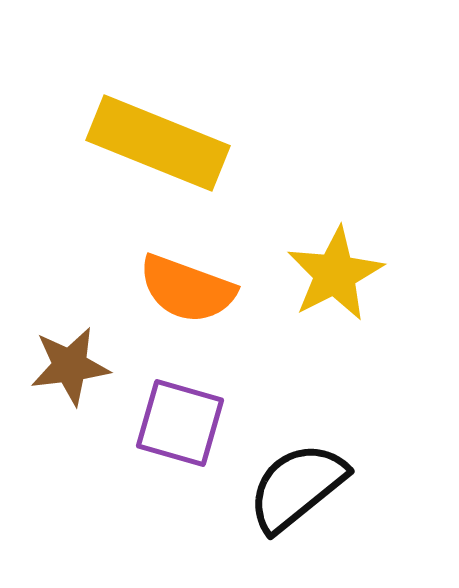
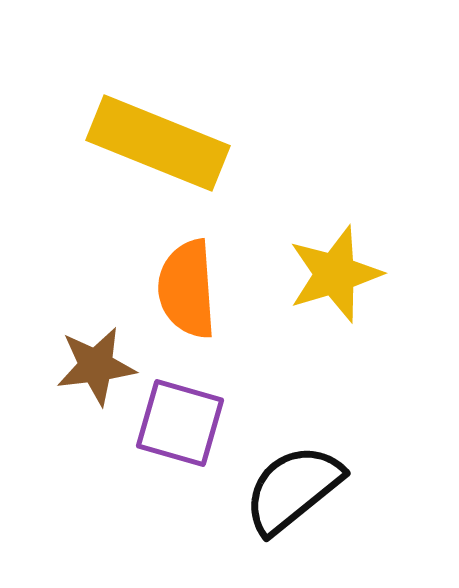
yellow star: rotated 10 degrees clockwise
orange semicircle: rotated 66 degrees clockwise
brown star: moved 26 px right
black semicircle: moved 4 px left, 2 px down
